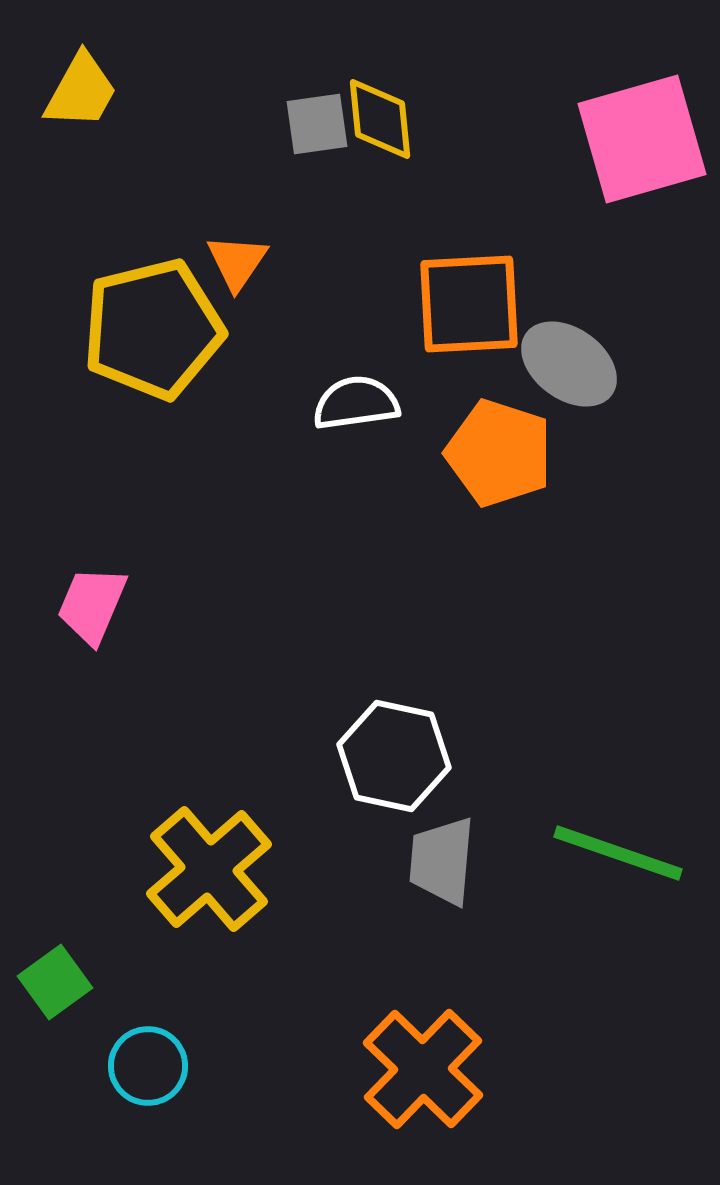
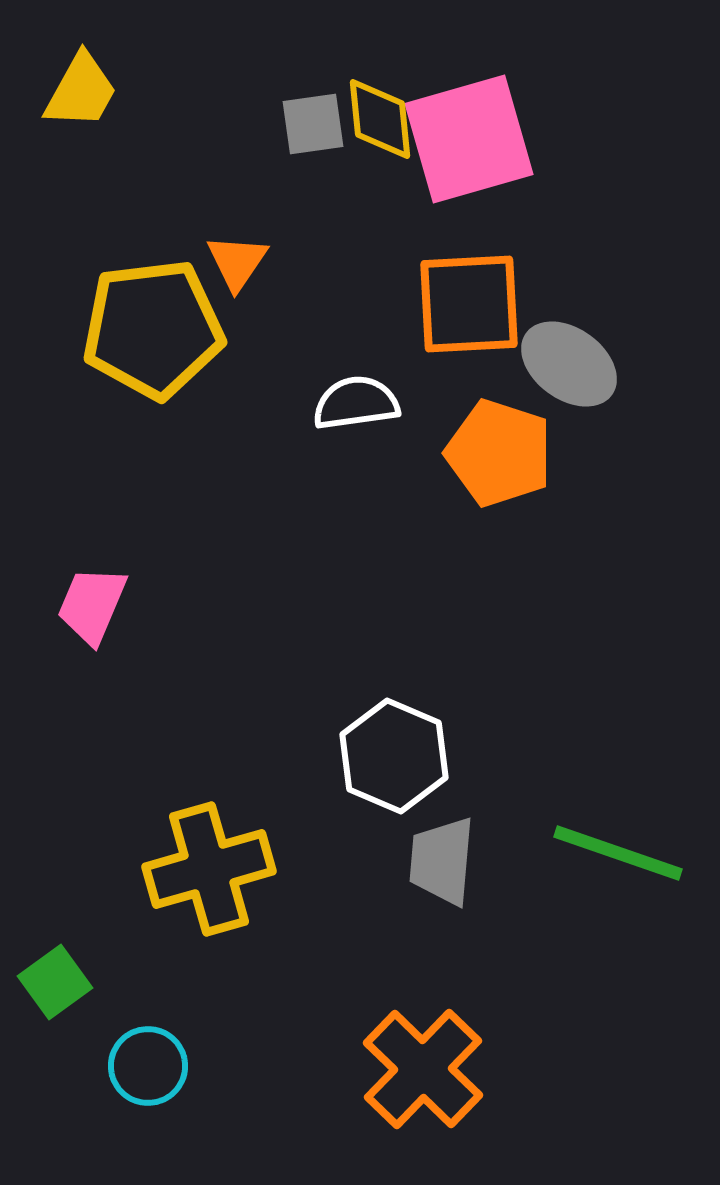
gray square: moved 4 px left
pink square: moved 173 px left
yellow pentagon: rotated 7 degrees clockwise
white hexagon: rotated 11 degrees clockwise
yellow cross: rotated 25 degrees clockwise
